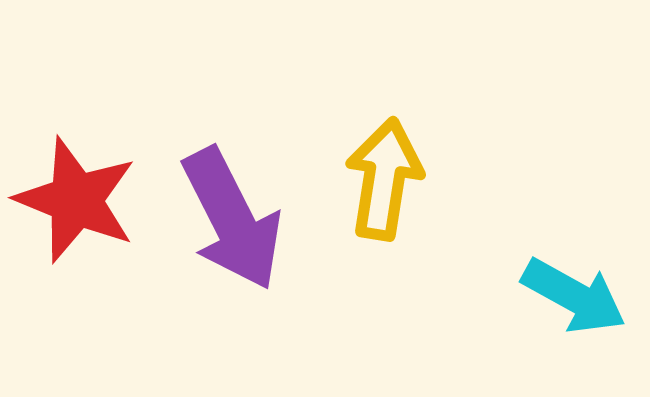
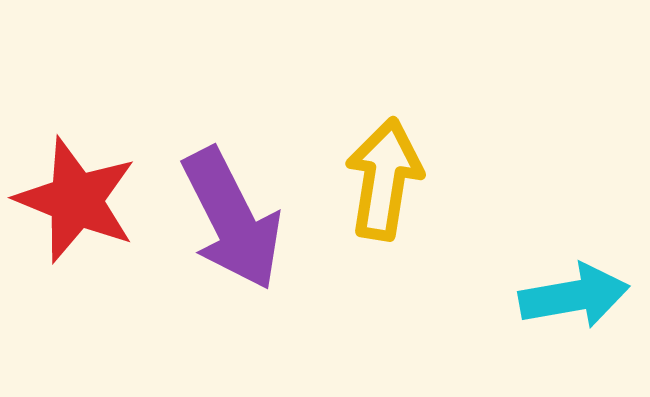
cyan arrow: rotated 39 degrees counterclockwise
